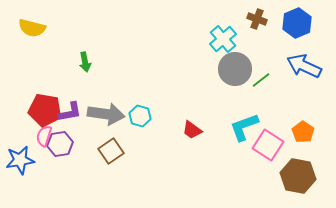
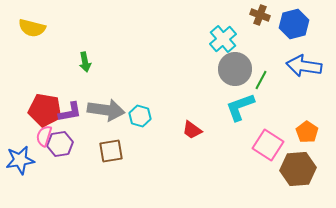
brown cross: moved 3 px right, 4 px up
blue hexagon: moved 3 px left, 1 px down; rotated 8 degrees clockwise
blue arrow: rotated 16 degrees counterclockwise
green line: rotated 24 degrees counterclockwise
gray arrow: moved 4 px up
cyan L-shape: moved 4 px left, 20 px up
orange pentagon: moved 4 px right
brown square: rotated 25 degrees clockwise
brown hexagon: moved 7 px up; rotated 16 degrees counterclockwise
